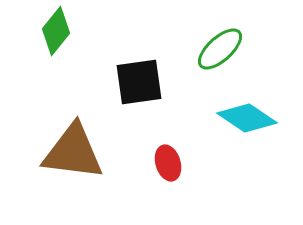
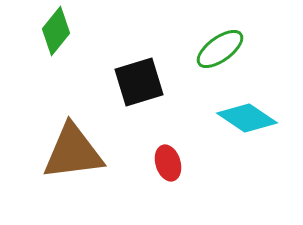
green ellipse: rotated 6 degrees clockwise
black square: rotated 9 degrees counterclockwise
brown triangle: rotated 14 degrees counterclockwise
